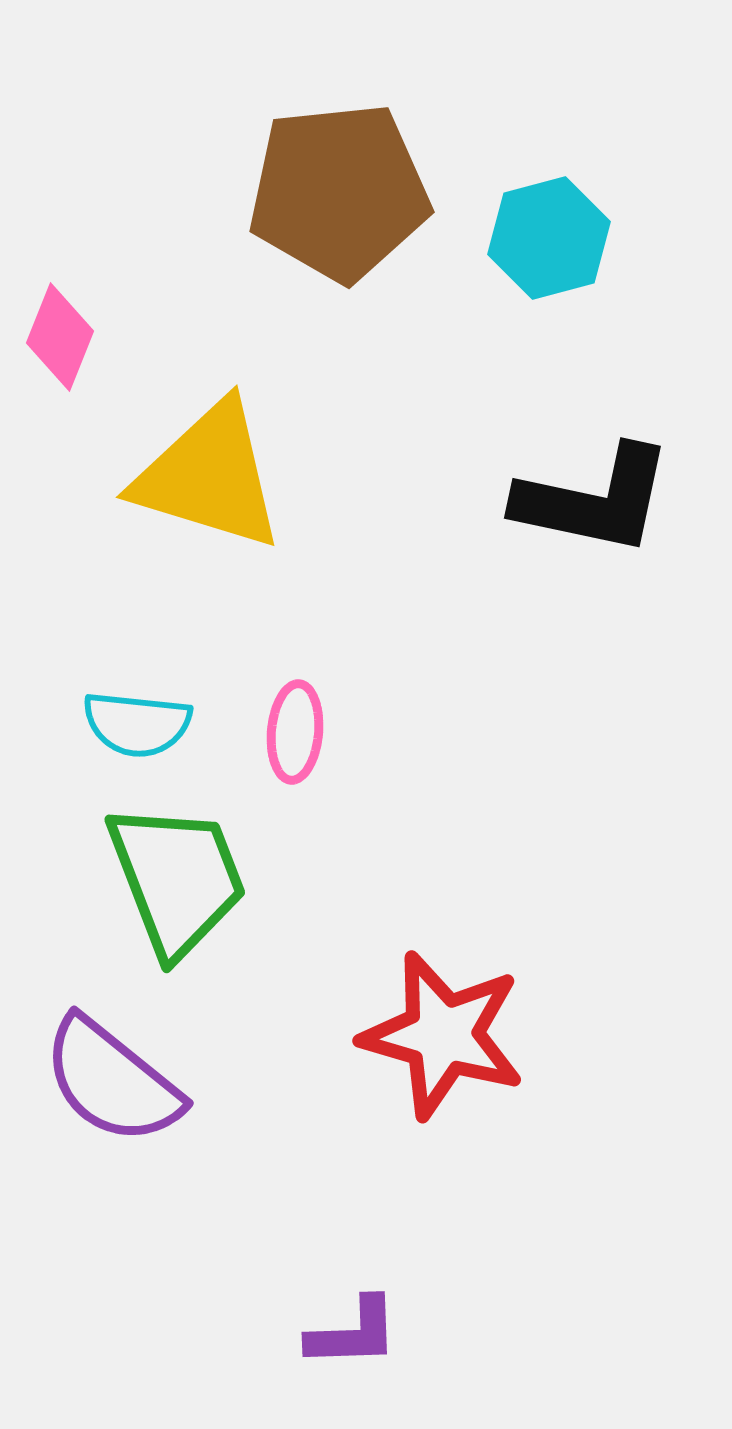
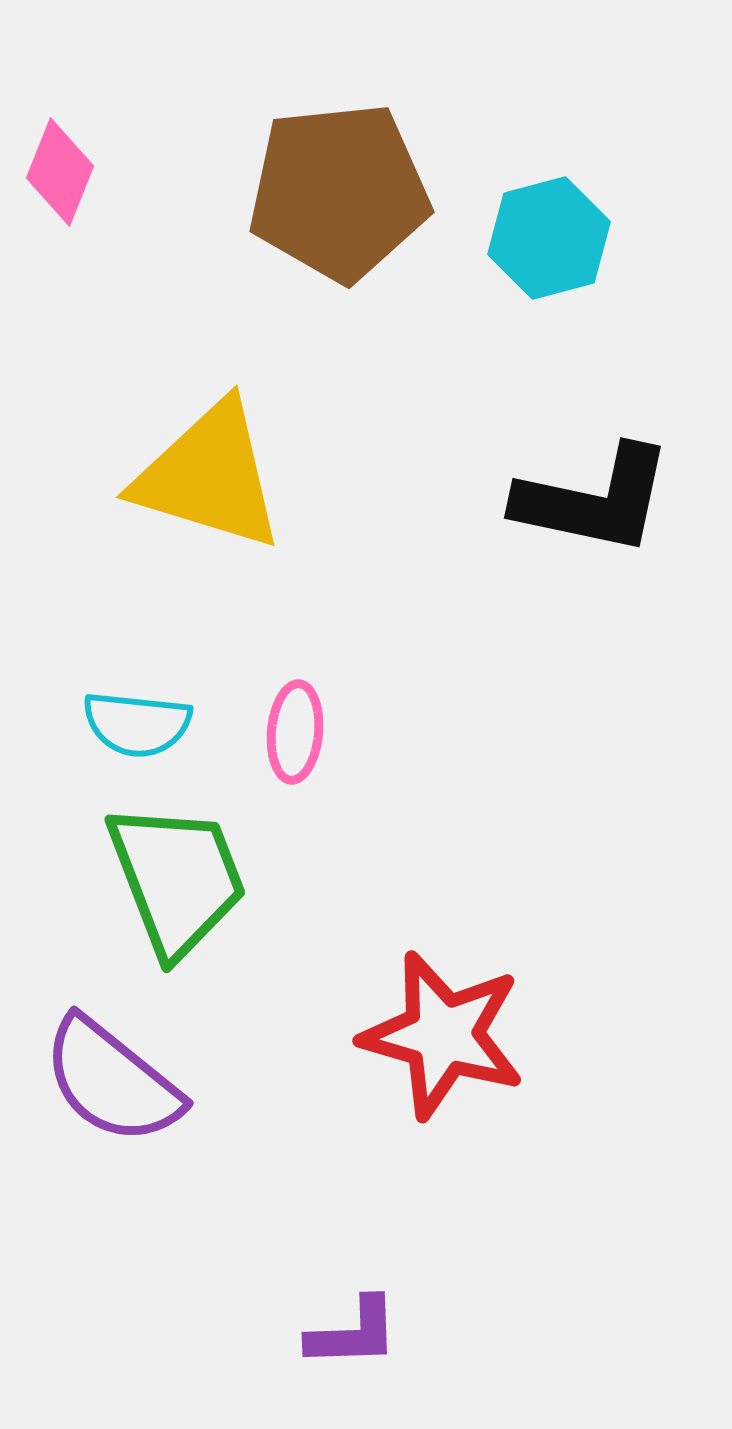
pink diamond: moved 165 px up
